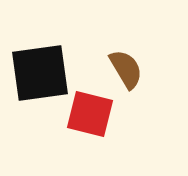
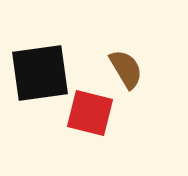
red square: moved 1 px up
